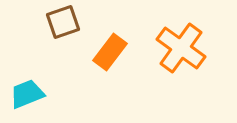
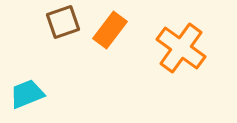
orange rectangle: moved 22 px up
